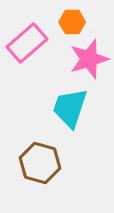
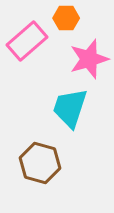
orange hexagon: moved 6 px left, 4 px up
pink rectangle: moved 2 px up
